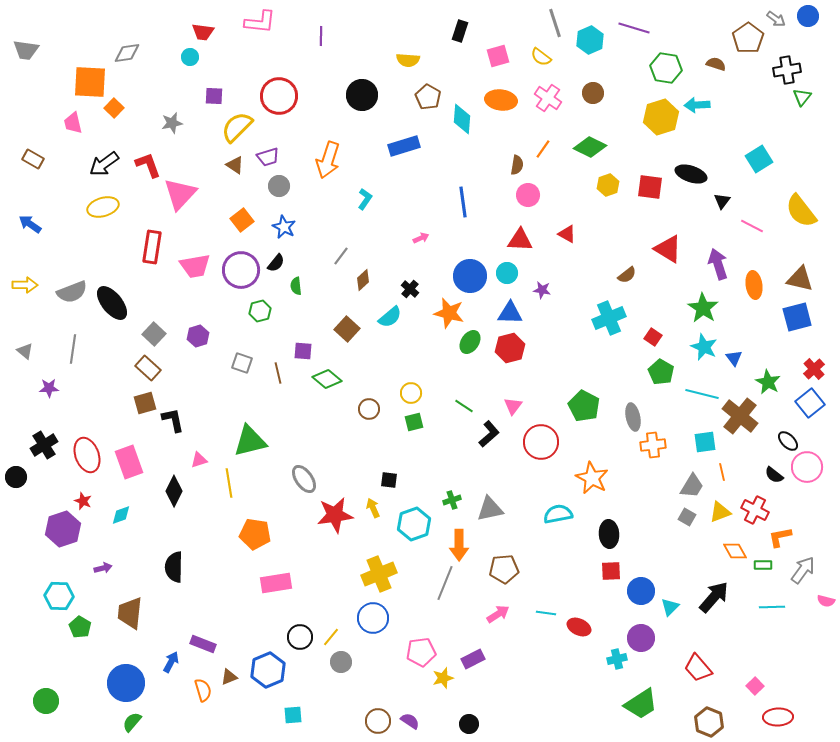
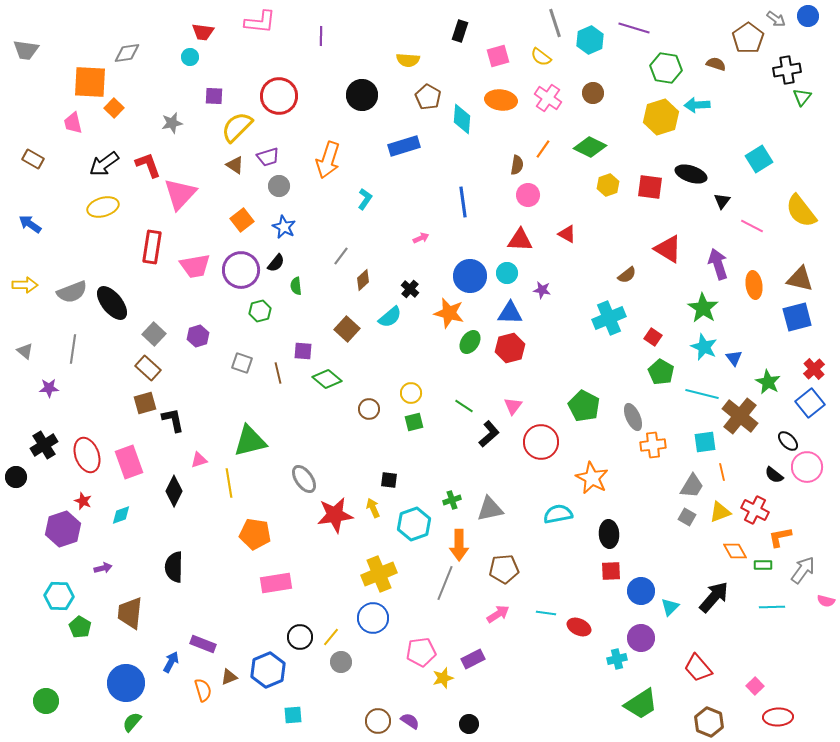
gray ellipse at (633, 417): rotated 12 degrees counterclockwise
